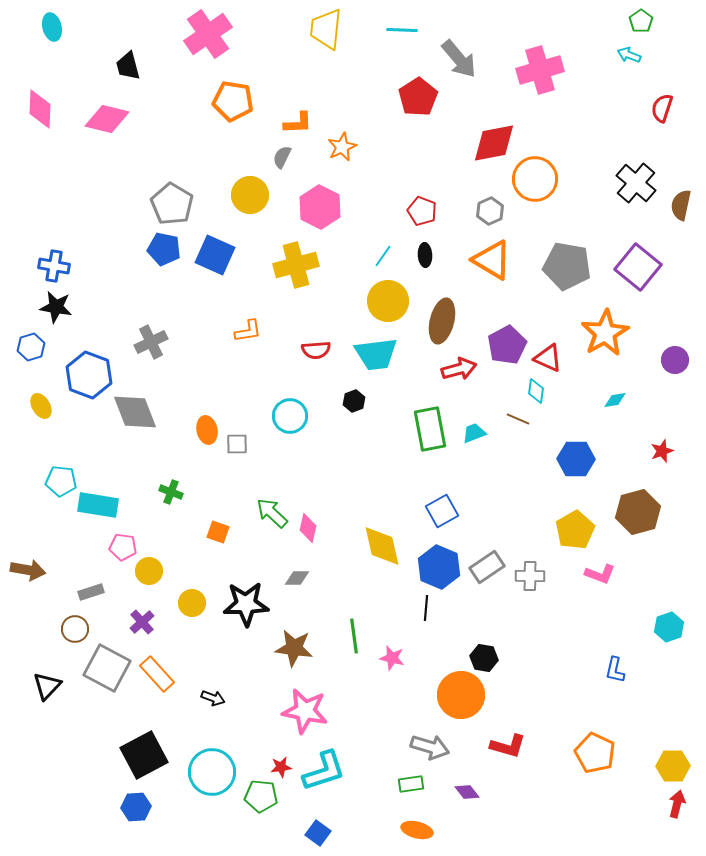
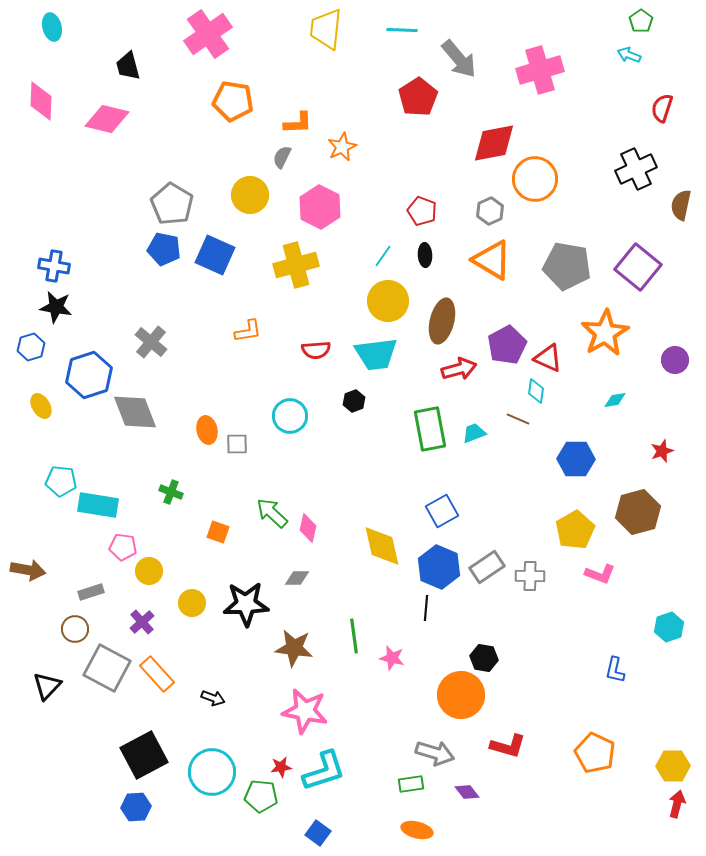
pink diamond at (40, 109): moved 1 px right, 8 px up
black cross at (636, 183): moved 14 px up; rotated 24 degrees clockwise
gray cross at (151, 342): rotated 24 degrees counterclockwise
blue hexagon at (89, 375): rotated 21 degrees clockwise
gray arrow at (430, 747): moved 5 px right, 6 px down
